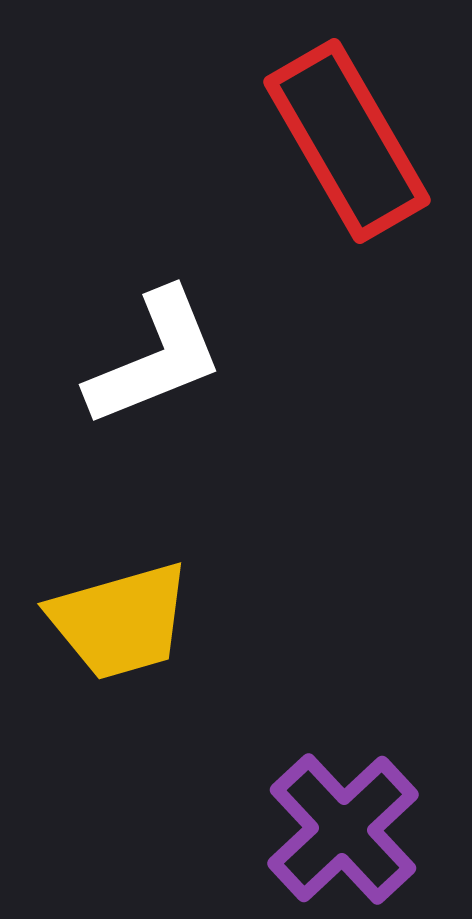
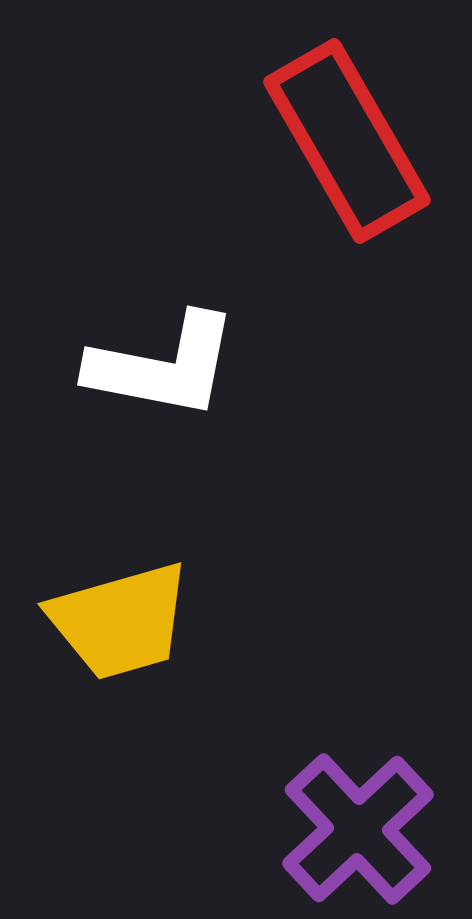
white L-shape: moved 8 px right, 8 px down; rotated 33 degrees clockwise
purple cross: moved 15 px right
